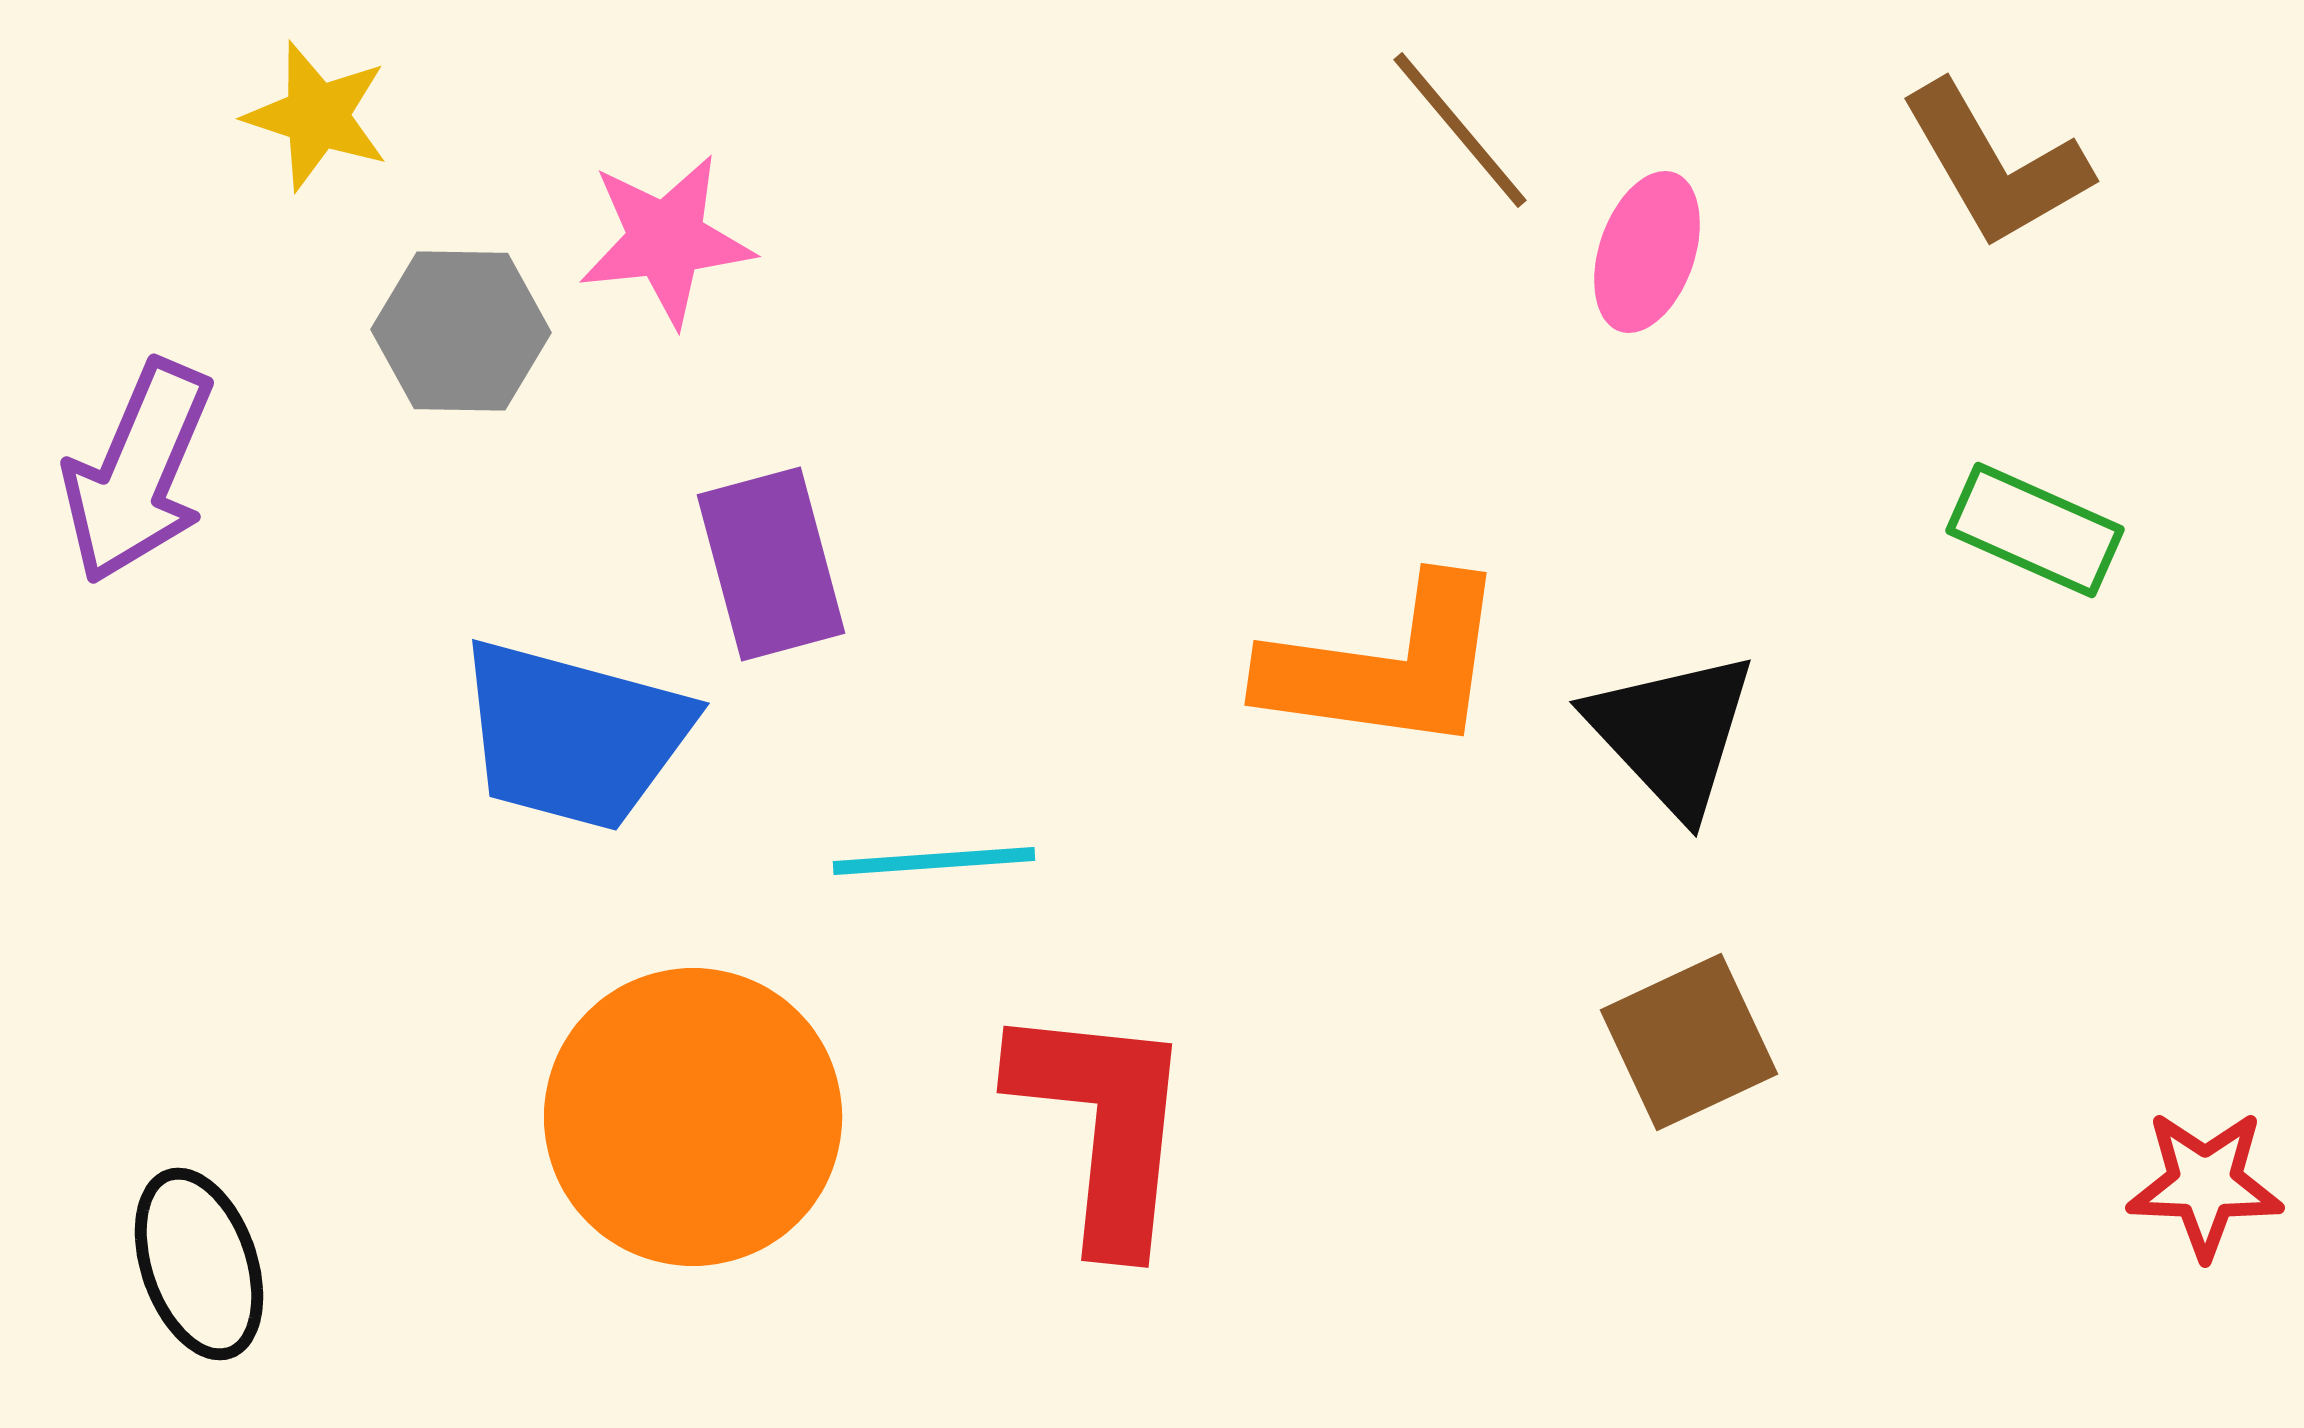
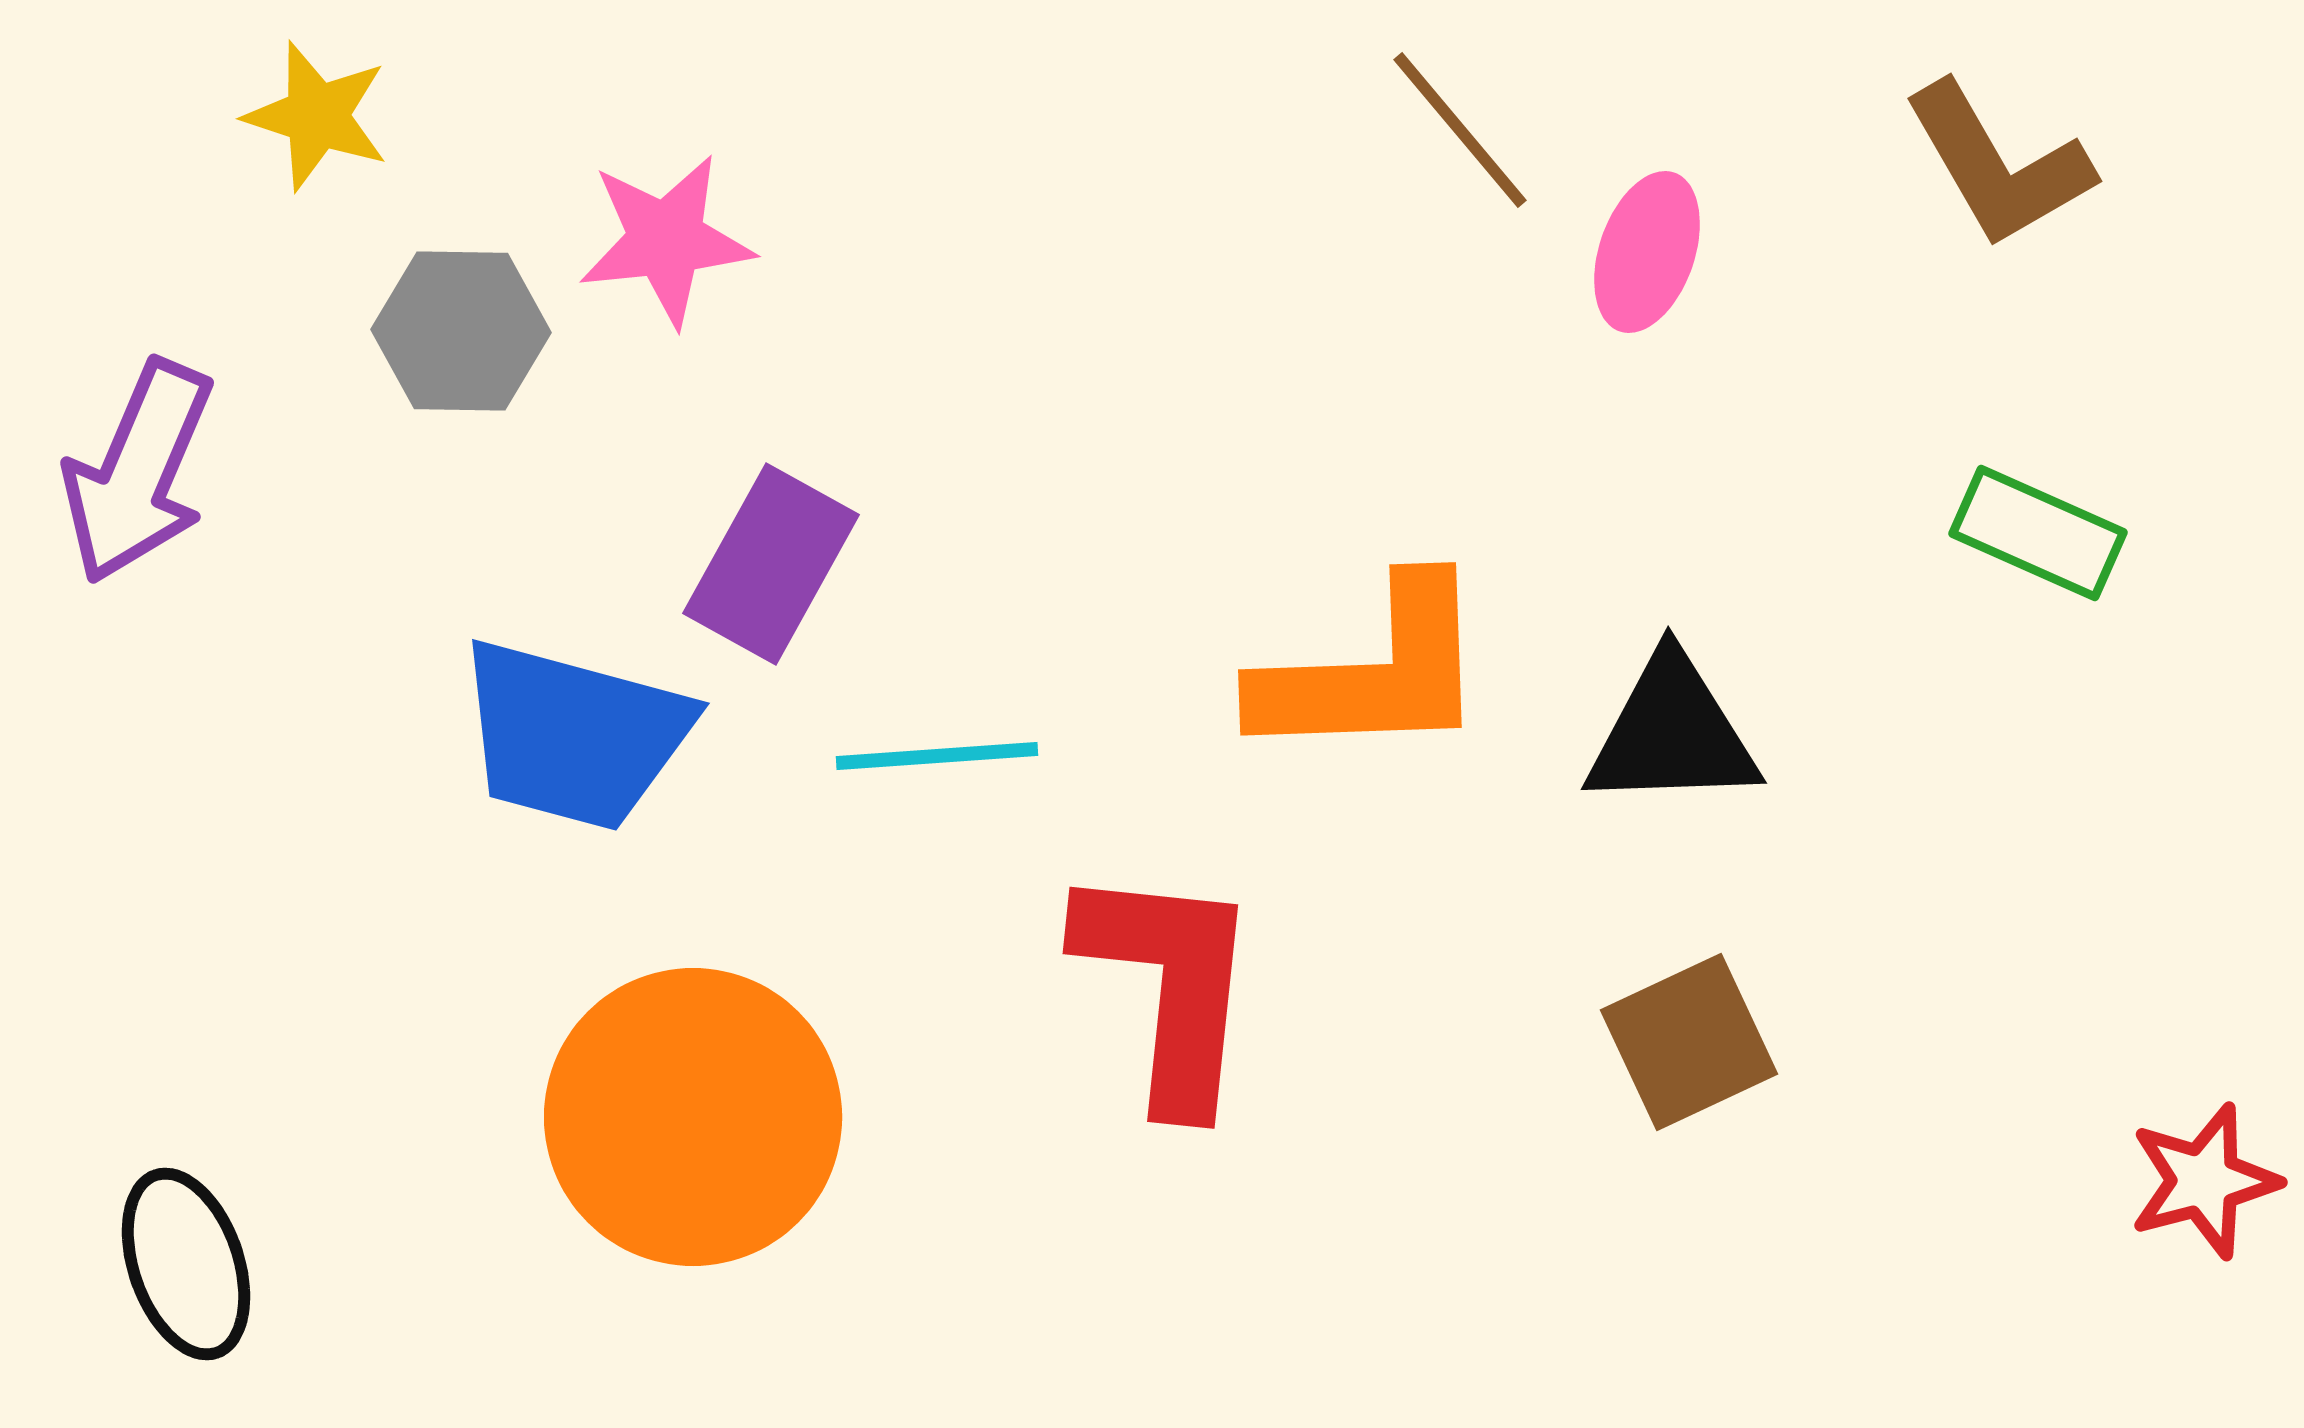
brown L-shape: moved 3 px right
green rectangle: moved 3 px right, 3 px down
purple rectangle: rotated 44 degrees clockwise
orange L-shape: moved 13 px left, 6 px down; rotated 10 degrees counterclockwise
black triangle: rotated 49 degrees counterclockwise
cyan line: moved 3 px right, 105 px up
red L-shape: moved 66 px right, 139 px up
red star: moved 1 px left, 3 px up; rotated 17 degrees counterclockwise
black ellipse: moved 13 px left
